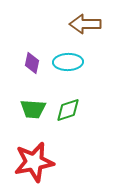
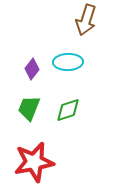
brown arrow: moved 1 px right, 4 px up; rotated 72 degrees counterclockwise
purple diamond: moved 6 px down; rotated 25 degrees clockwise
green trapezoid: moved 4 px left, 1 px up; rotated 108 degrees clockwise
